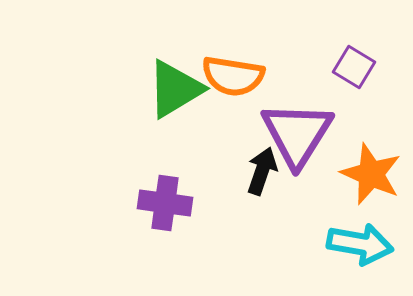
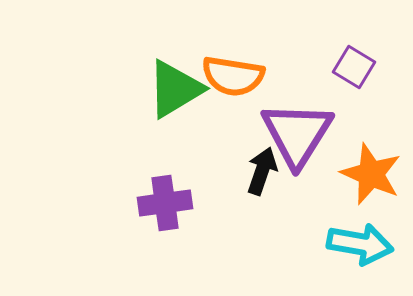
purple cross: rotated 16 degrees counterclockwise
